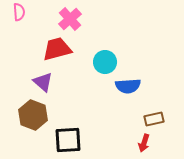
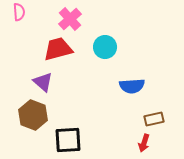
red trapezoid: moved 1 px right
cyan circle: moved 15 px up
blue semicircle: moved 4 px right
